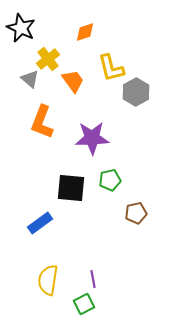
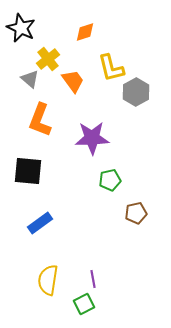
orange L-shape: moved 2 px left, 2 px up
black square: moved 43 px left, 17 px up
